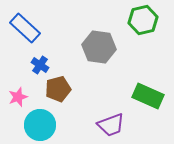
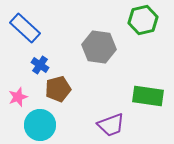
green rectangle: rotated 16 degrees counterclockwise
